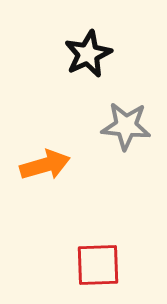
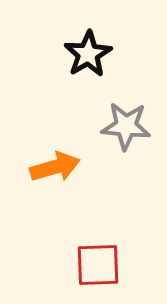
black star: rotated 6 degrees counterclockwise
orange arrow: moved 10 px right, 2 px down
